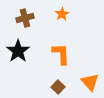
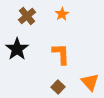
brown cross: moved 2 px right, 2 px up; rotated 24 degrees counterclockwise
black star: moved 1 px left, 2 px up
